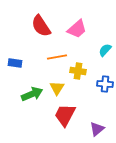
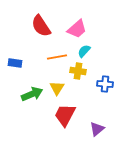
cyan semicircle: moved 21 px left, 1 px down
